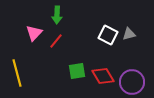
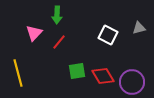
gray triangle: moved 10 px right, 6 px up
red line: moved 3 px right, 1 px down
yellow line: moved 1 px right
